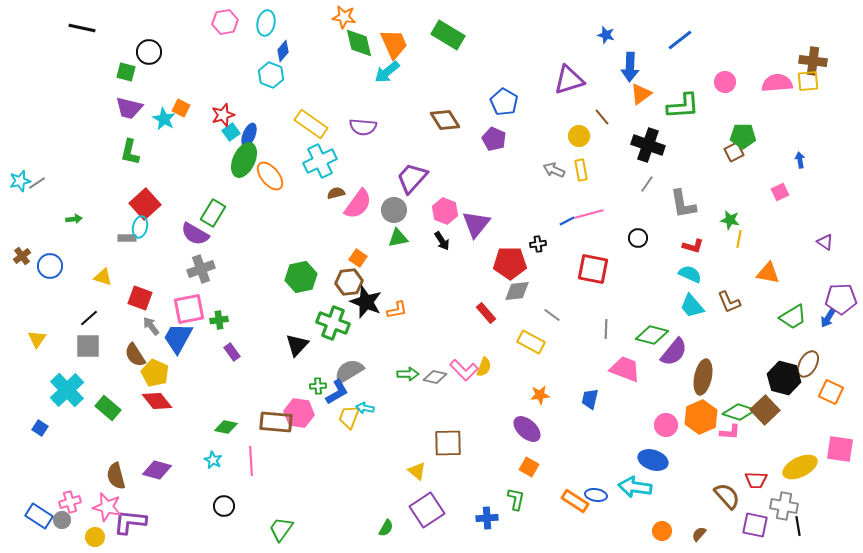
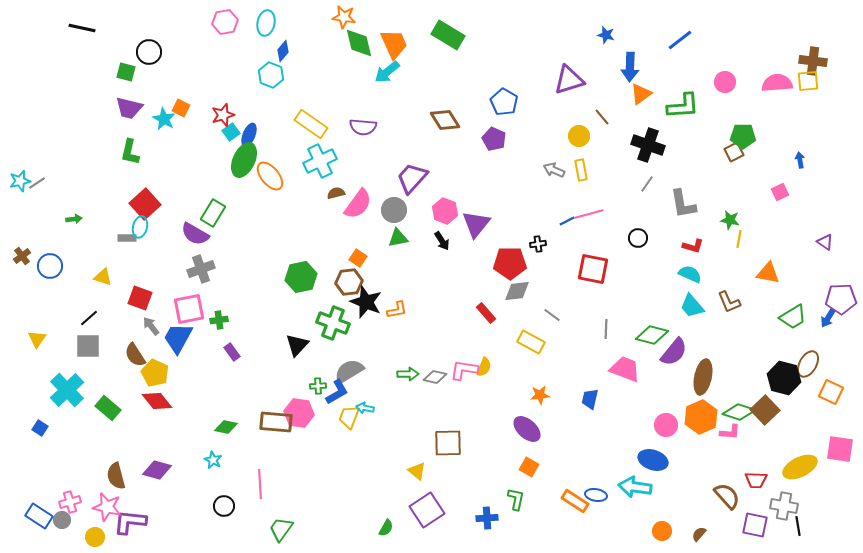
pink L-shape at (464, 370): rotated 144 degrees clockwise
pink line at (251, 461): moved 9 px right, 23 px down
